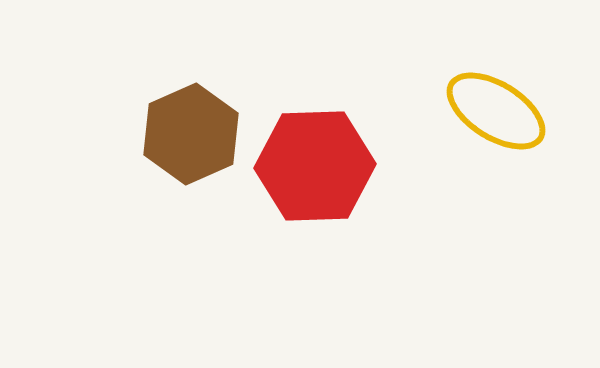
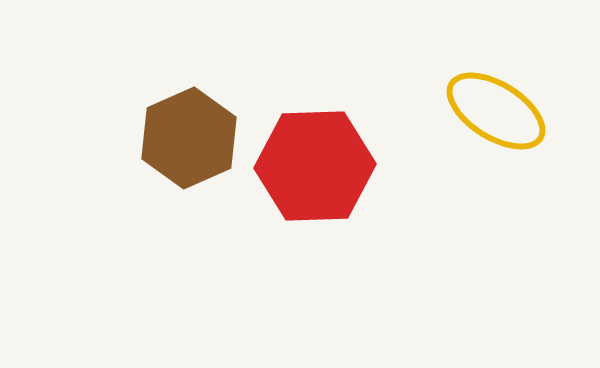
brown hexagon: moved 2 px left, 4 px down
